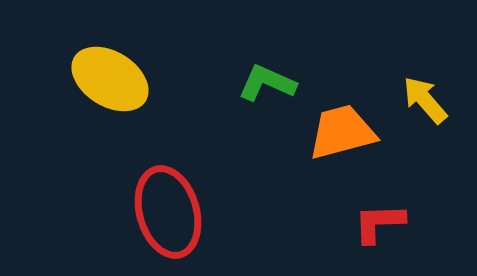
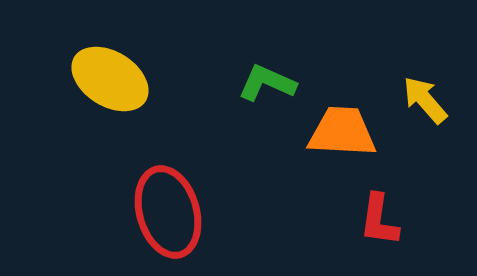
orange trapezoid: rotated 18 degrees clockwise
red L-shape: moved 3 px up; rotated 80 degrees counterclockwise
